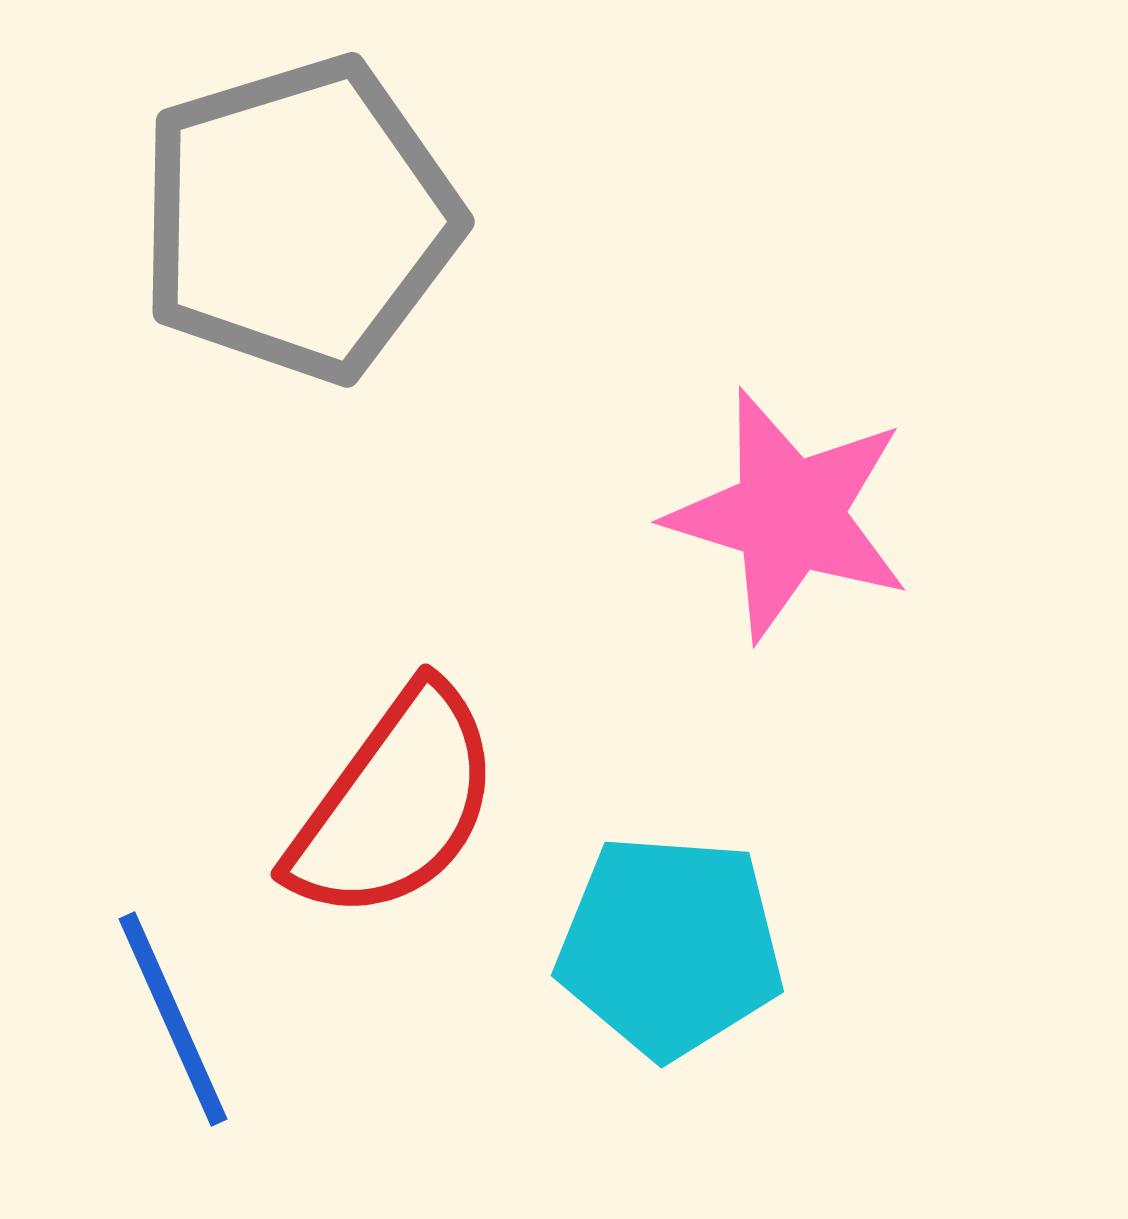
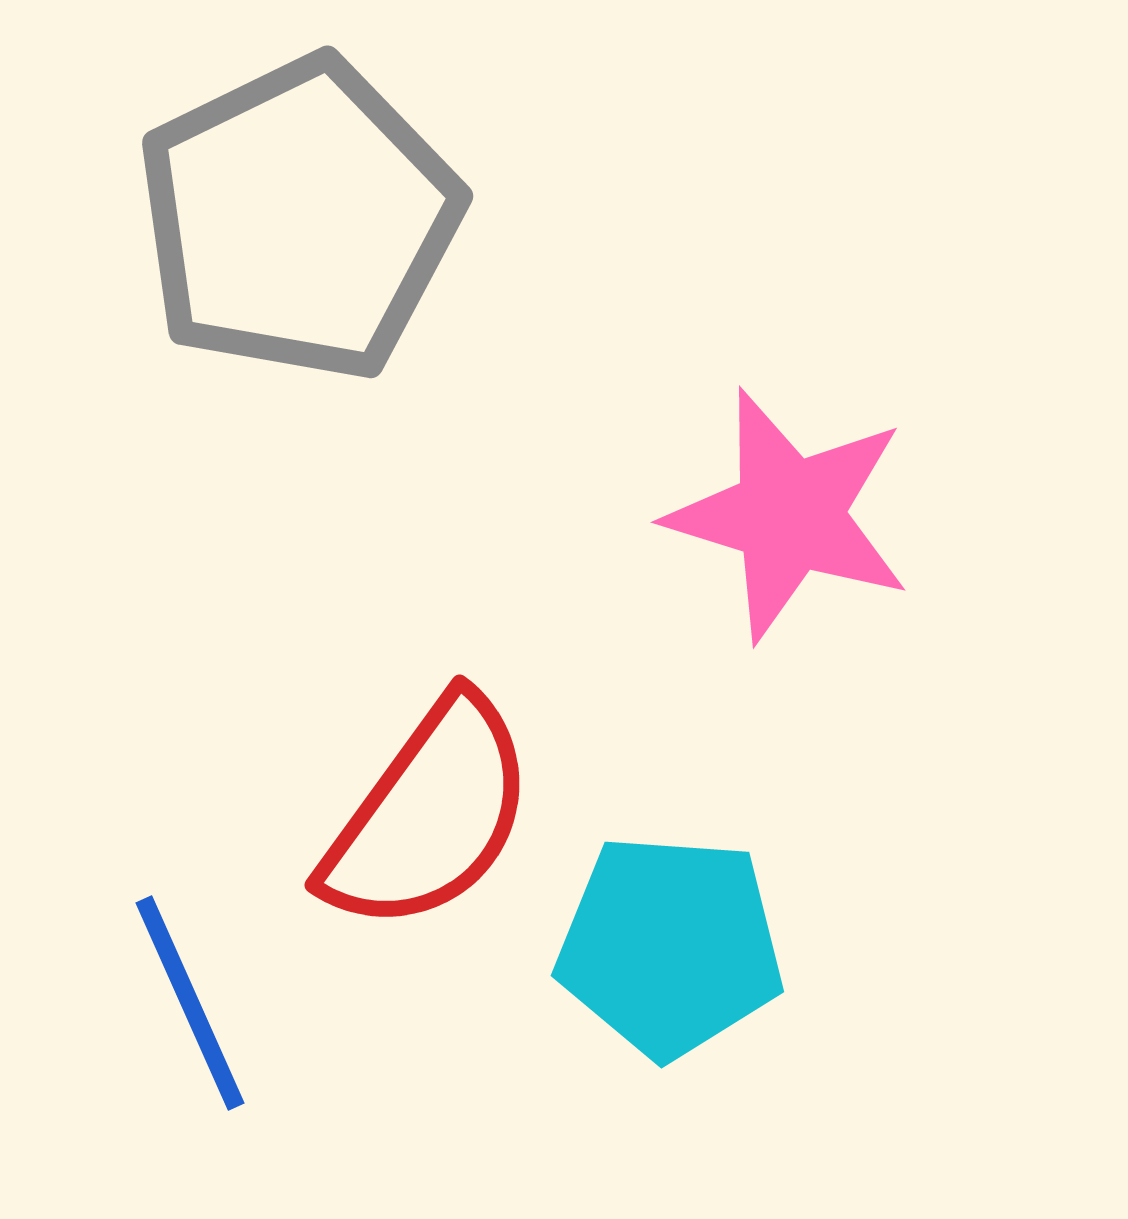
gray pentagon: rotated 9 degrees counterclockwise
red semicircle: moved 34 px right, 11 px down
blue line: moved 17 px right, 16 px up
